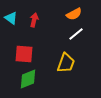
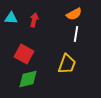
cyan triangle: rotated 32 degrees counterclockwise
white line: rotated 42 degrees counterclockwise
red square: rotated 24 degrees clockwise
yellow trapezoid: moved 1 px right, 1 px down
green diamond: rotated 10 degrees clockwise
